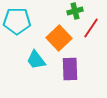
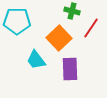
green cross: moved 3 px left; rotated 28 degrees clockwise
